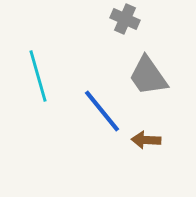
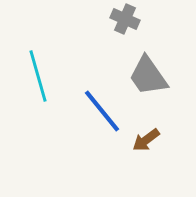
brown arrow: rotated 40 degrees counterclockwise
